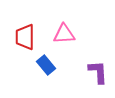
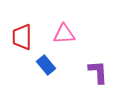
red trapezoid: moved 3 px left
